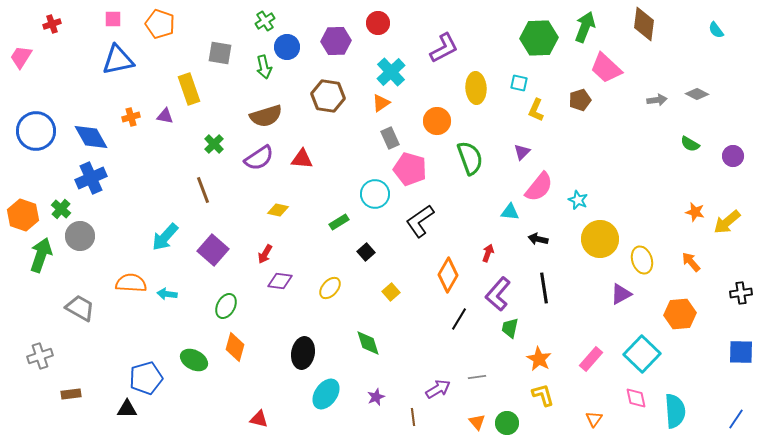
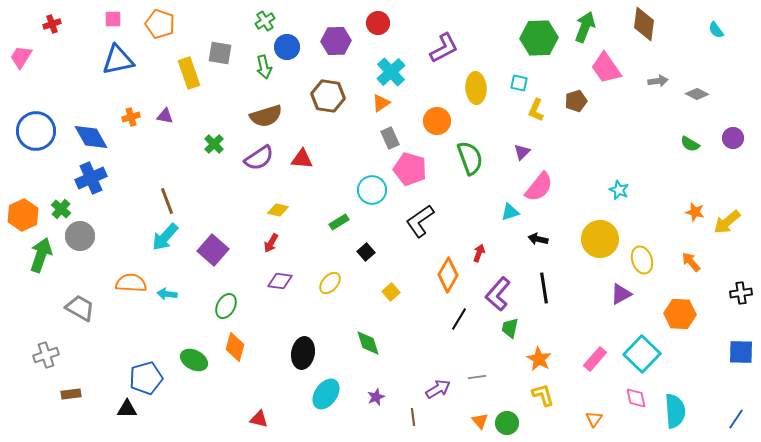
pink trapezoid at (606, 68): rotated 12 degrees clockwise
yellow rectangle at (189, 89): moved 16 px up
brown pentagon at (580, 100): moved 4 px left, 1 px down
gray arrow at (657, 100): moved 1 px right, 19 px up
purple circle at (733, 156): moved 18 px up
brown line at (203, 190): moved 36 px left, 11 px down
cyan circle at (375, 194): moved 3 px left, 4 px up
cyan star at (578, 200): moved 41 px right, 10 px up
cyan triangle at (510, 212): rotated 24 degrees counterclockwise
orange hexagon at (23, 215): rotated 16 degrees clockwise
red arrow at (488, 253): moved 9 px left
red arrow at (265, 254): moved 6 px right, 11 px up
yellow ellipse at (330, 288): moved 5 px up
orange hexagon at (680, 314): rotated 8 degrees clockwise
gray cross at (40, 356): moved 6 px right, 1 px up
pink rectangle at (591, 359): moved 4 px right
orange triangle at (477, 422): moved 3 px right, 1 px up
